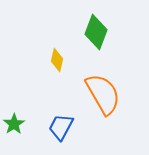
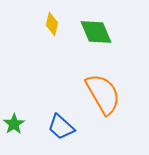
green diamond: rotated 44 degrees counterclockwise
yellow diamond: moved 5 px left, 36 px up
blue trapezoid: rotated 76 degrees counterclockwise
